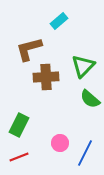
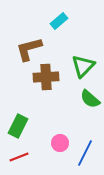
green rectangle: moved 1 px left, 1 px down
